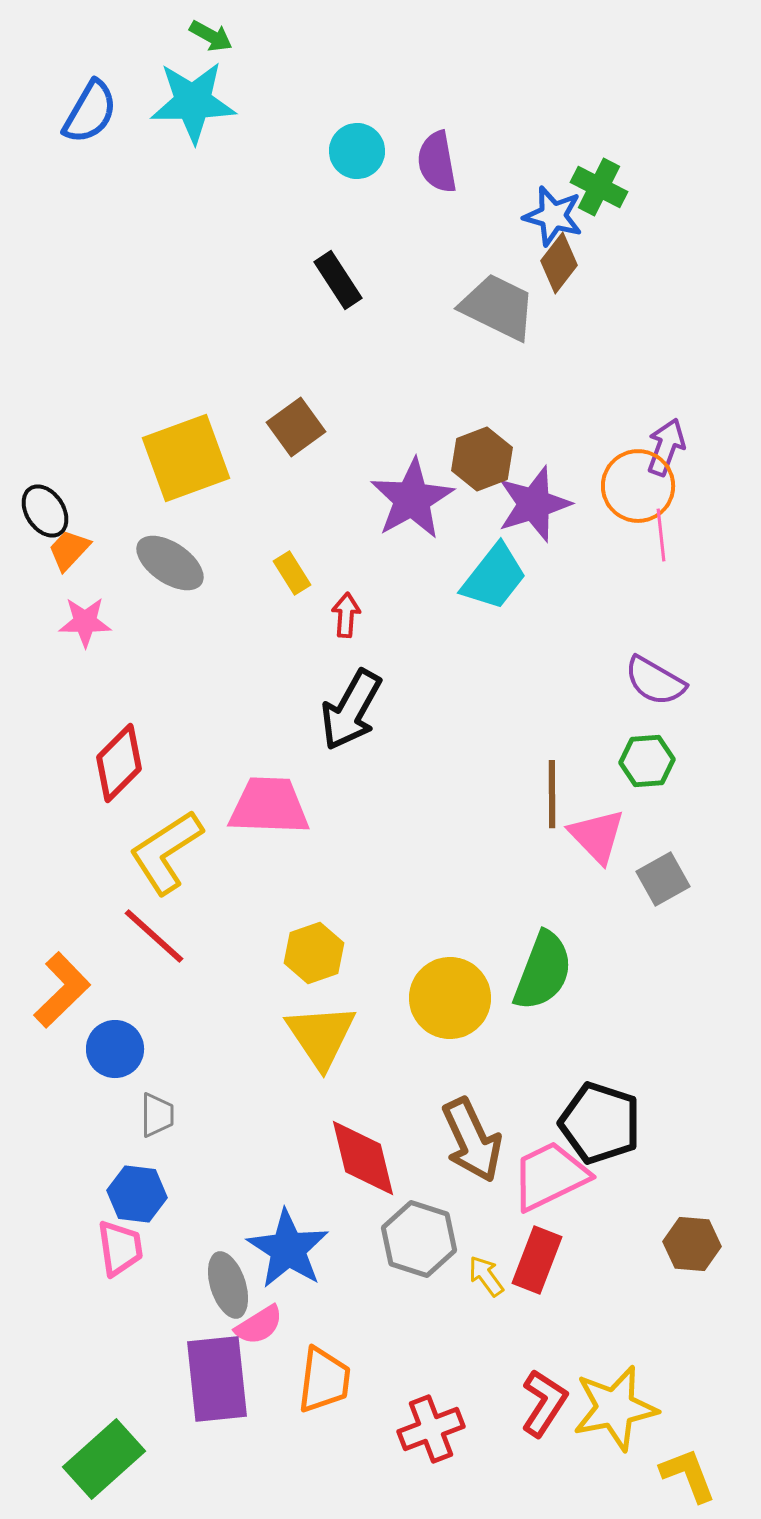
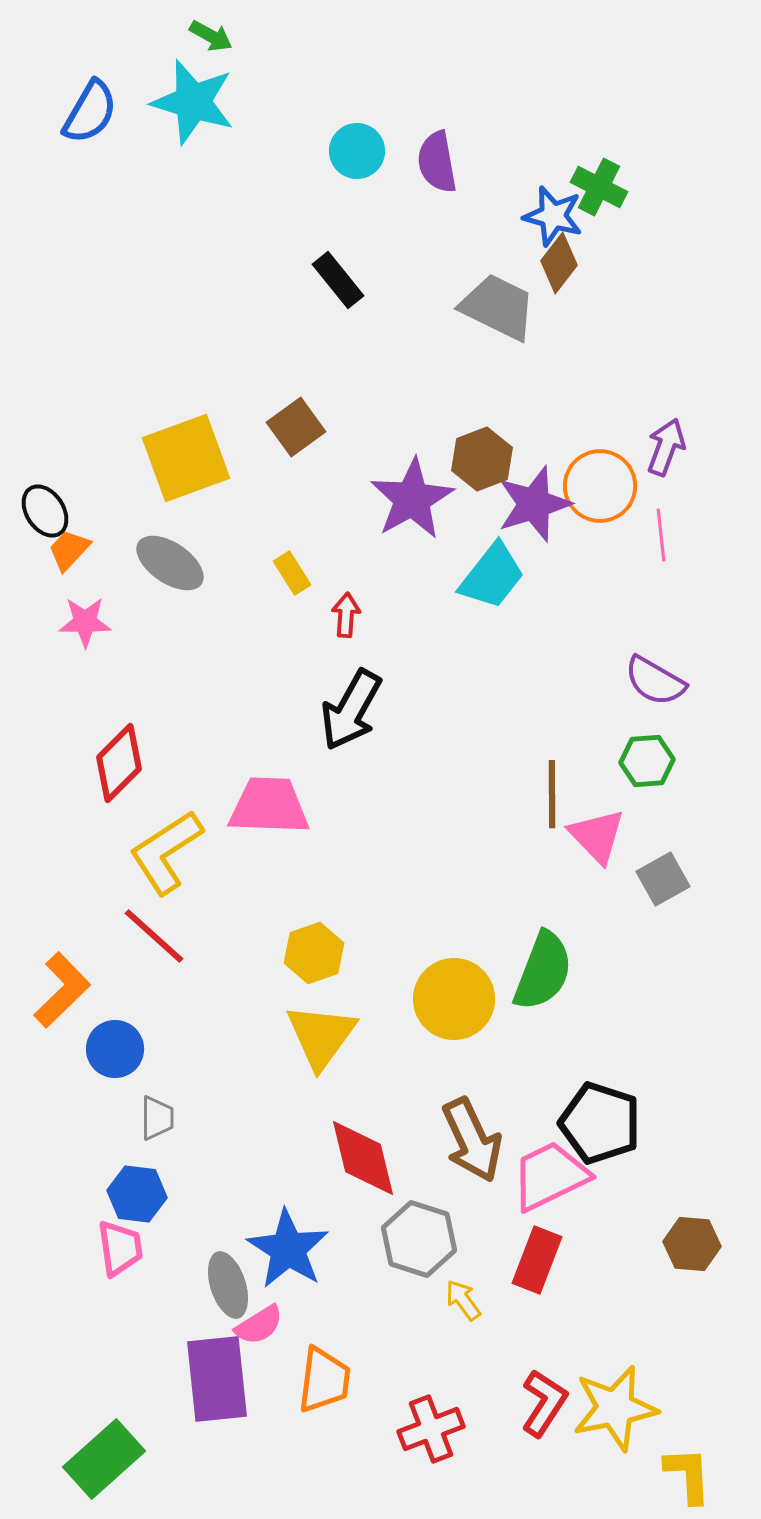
cyan star at (193, 102): rotated 18 degrees clockwise
black rectangle at (338, 280): rotated 6 degrees counterclockwise
orange circle at (638, 486): moved 38 px left
cyan trapezoid at (494, 577): moved 2 px left, 1 px up
yellow circle at (450, 998): moved 4 px right, 1 px down
yellow triangle at (321, 1036): rotated 10 degrees clockwise
gray trapezoid at (157, 1115): moved 3 px down
yellow arrow at (486, 1276): moved 23 px left, 24 px down
yellow L-shape at (688, 1475): rotated 18 degrees clockwise
